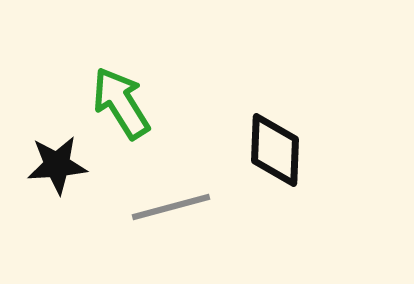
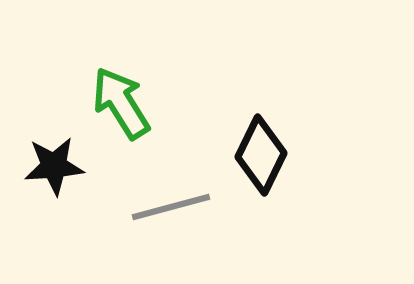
black diamond: moved 14 px left, 5 px down; rotated 24 degrees clockwise
black star: moved 3 px left, 1 px down
